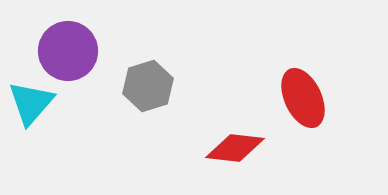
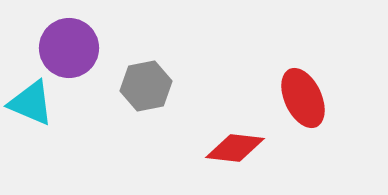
purple circle: moved 1 px right, 3 px up
gray hexagon: moved 2 px left; rotated 6 degrees clockwise
cyan triangle: rotated 48 degrees counterclockwise
